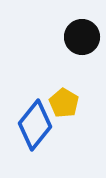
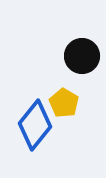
black circle: moved 19 px down
